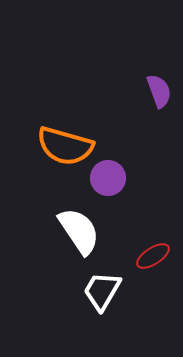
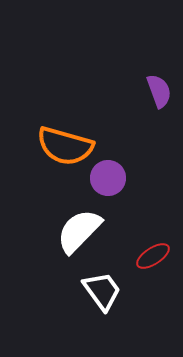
white semicircle: rotated 102 degrees counterclockwise
white trapezoid: rotated 114 degrees clockwise
